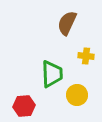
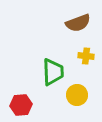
brown semicircle: moved 11 px right; rotated 135 degrees counterclockwise
green trapezoid: moved 1 px right, 2 px up
red hexagon: moved 3 px left, 1 px up
